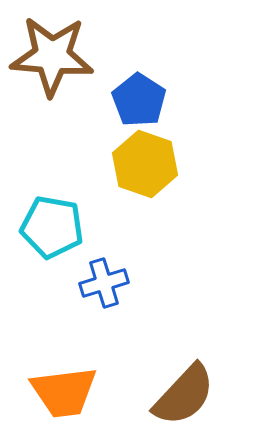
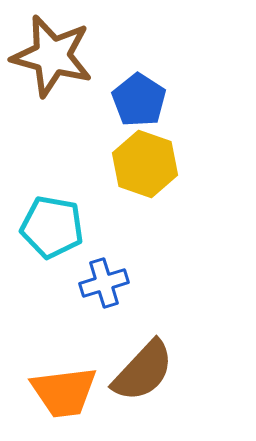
brown star: rotated 10 degrees clockwise
brown semicircle: moved 41 px left, 24 px up
